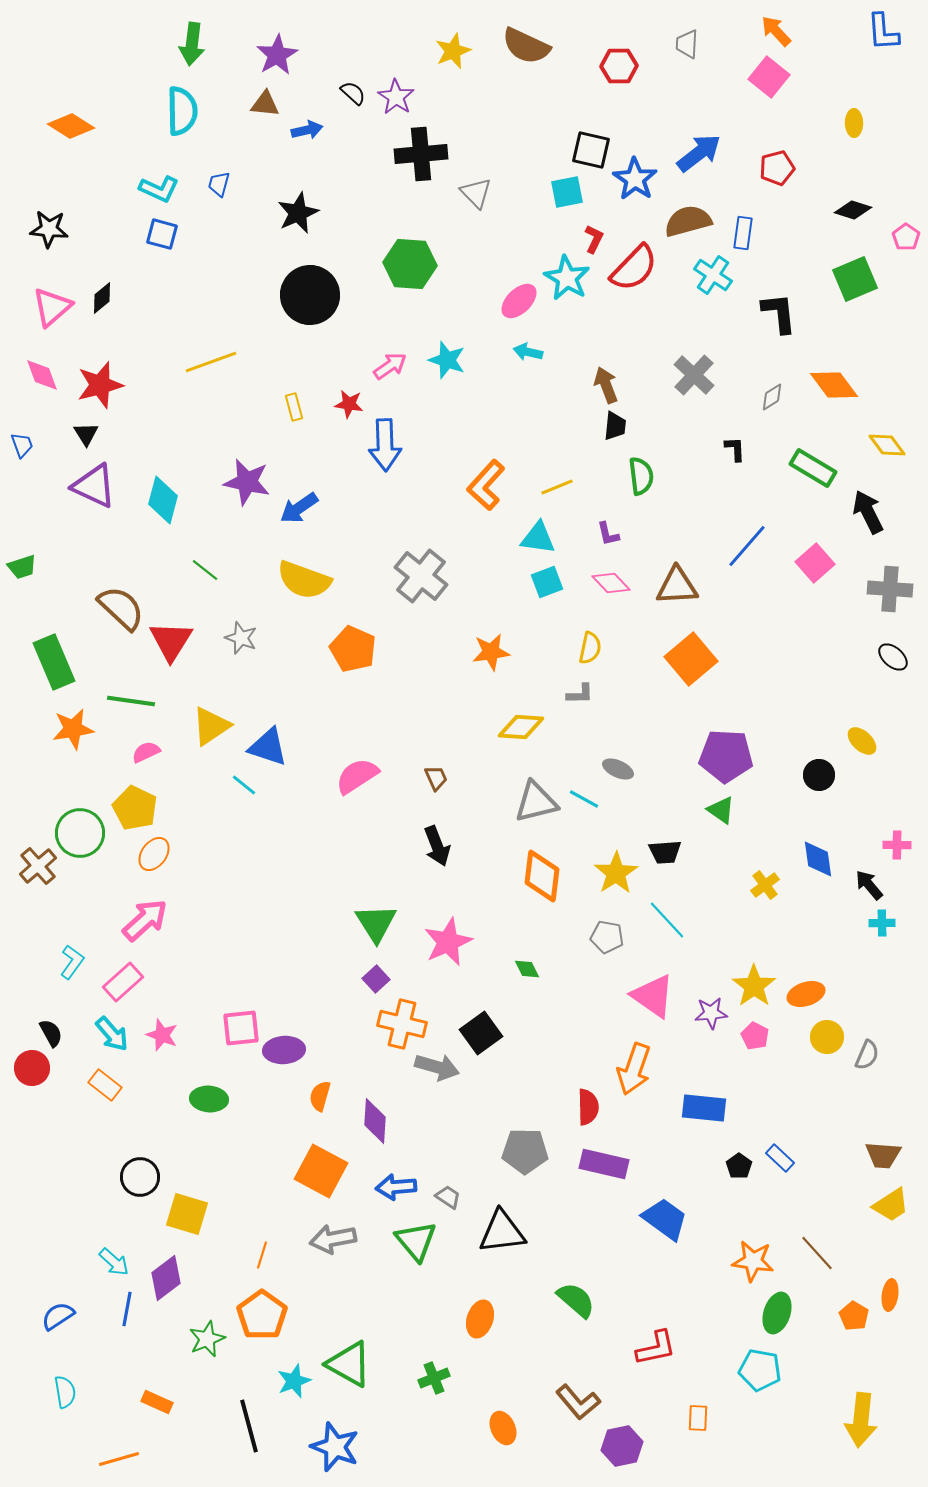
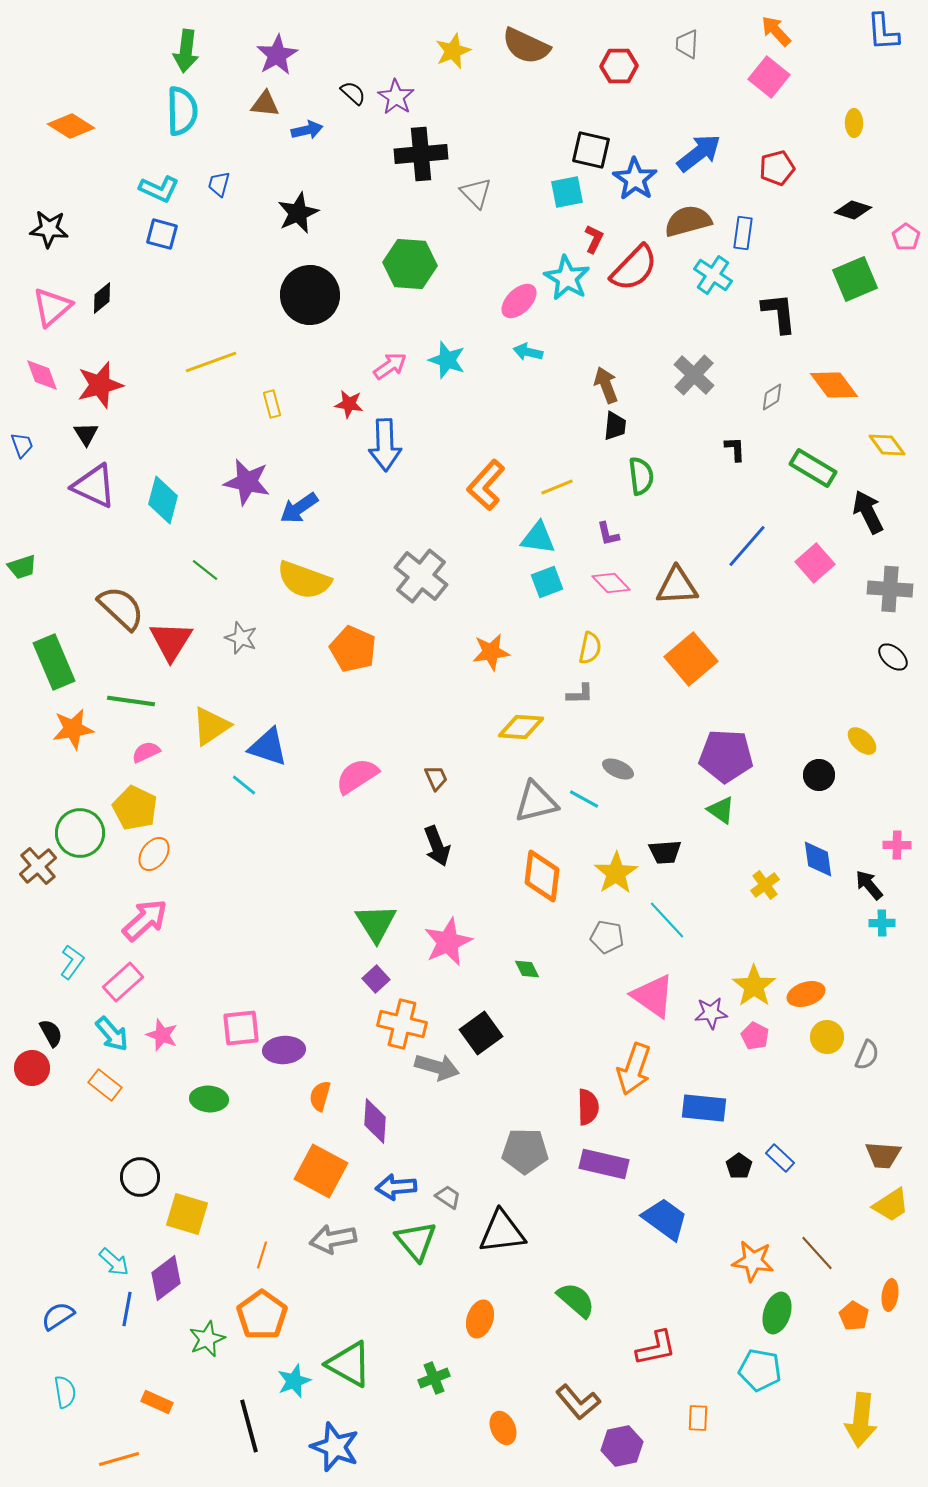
green arrow at (192, 44): moved 6 px left, 7 px down
yellow rectangle at (294, 407): moved 22 px left, 3 px up
